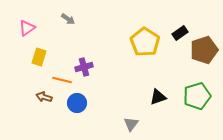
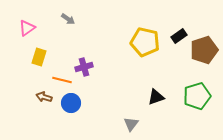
black rectangle: moved 1 px left, 3 px down
yellow pentagon: rotated 20 degrees counterclockwise
black triangle: moved 2 px left
blue circle: moved 6 px left
